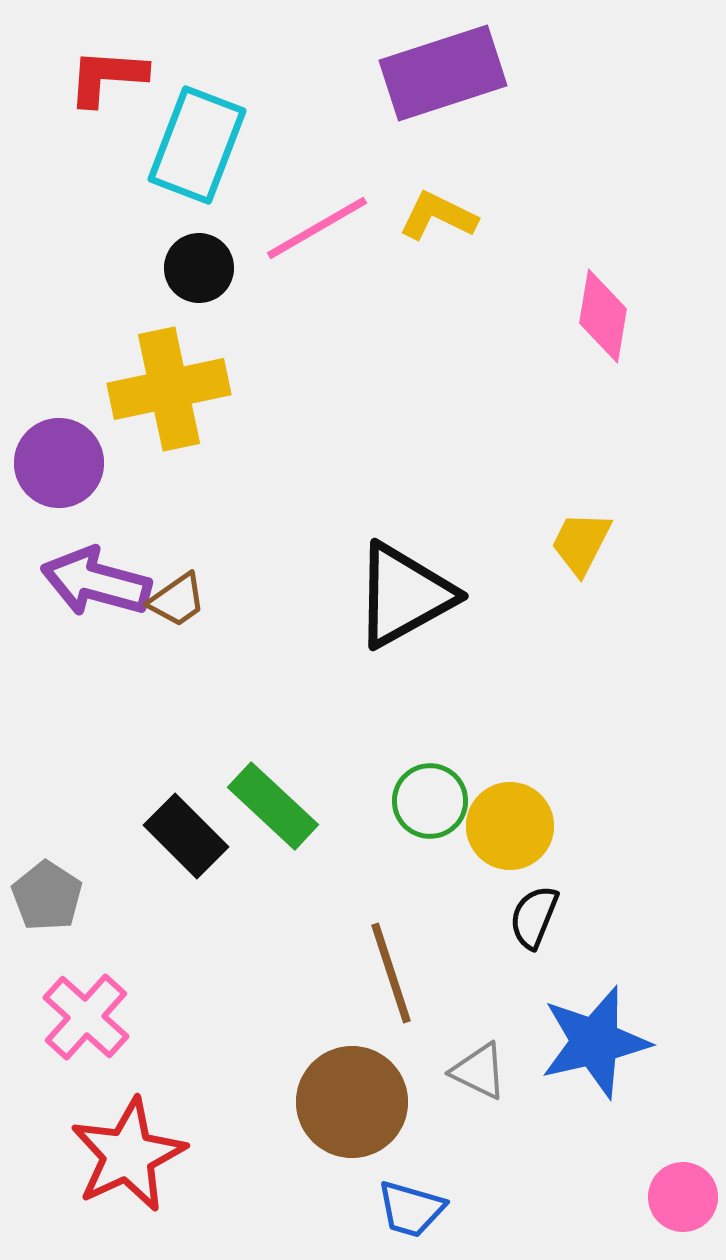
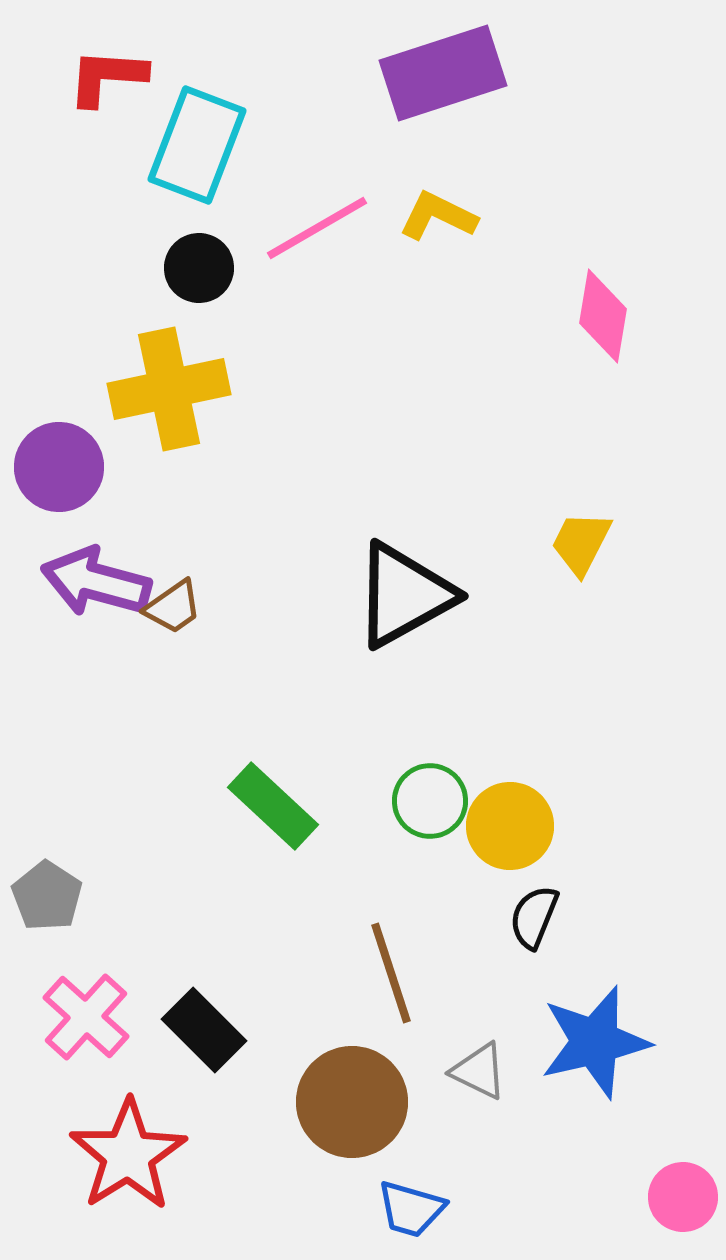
purple circle: moved 4 px down
brown trapezoid: moved 4 px left, 7 px down
black rectangle: moved 18 px right, 194 px down
red star: rotated 7 degrees counterclockwise
